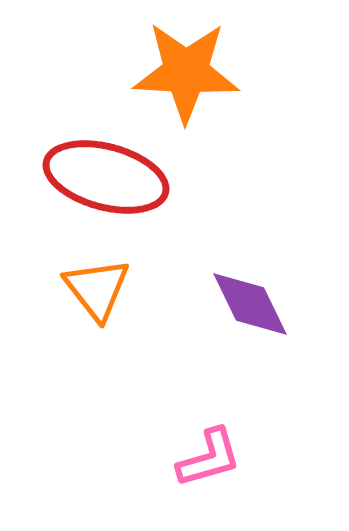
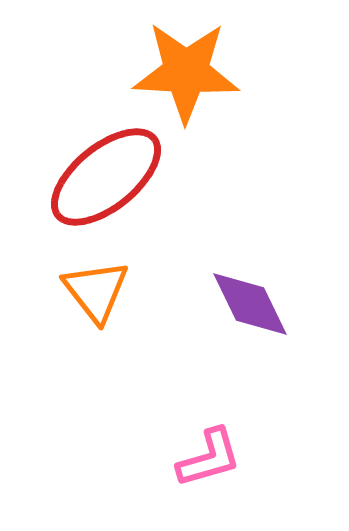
red ellipse: rotated 54 degrees counterclockwise
orange triangle: moved 1 px left, 2 px down
